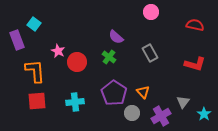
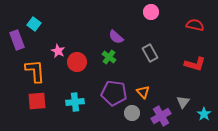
purple pentagon: rotated 25 degrees counterclockwise
